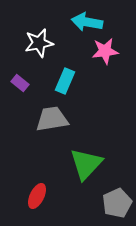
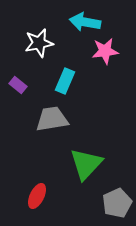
cyan arrow: moved 2 px left
purple rectangle: moved 2 px left, 2 px down
